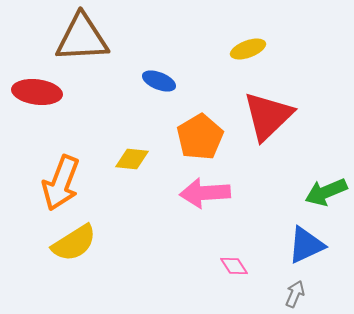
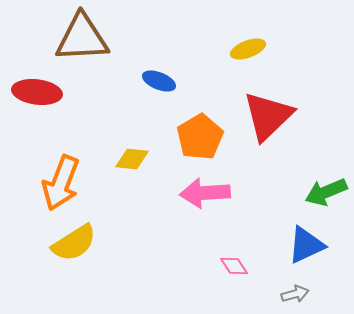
gray arrow: rotated 52 degrees clockwise
